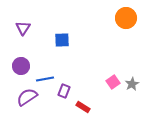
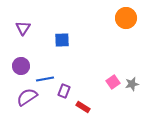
gray star: rotated 16 degrees clockwise
